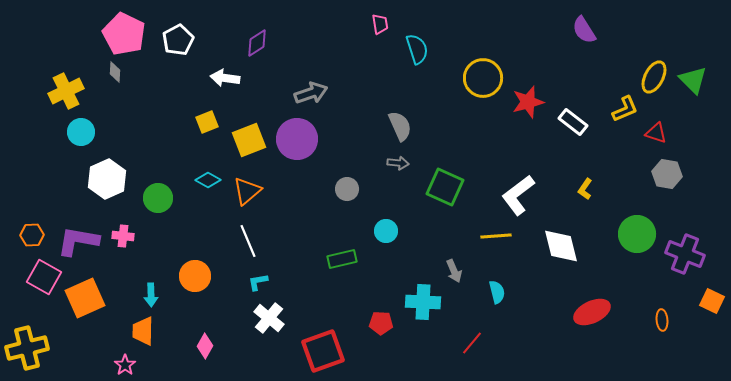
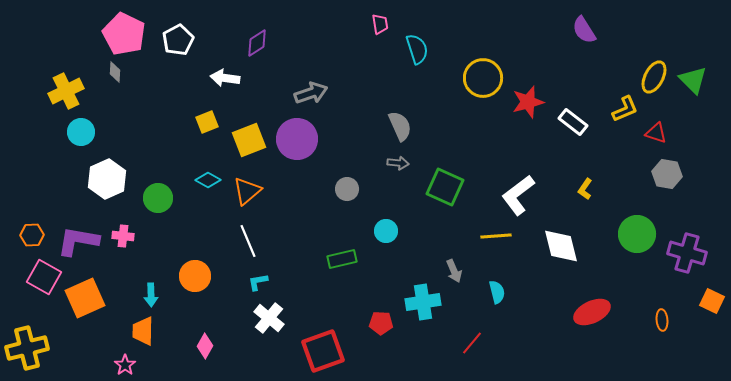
purple cross at (685, 254): moved 2 px right, 1 px up; rotated 6 degrees counterclockwise
cyan cross at (423, 302): rotated 12 degrees counterclockwise
